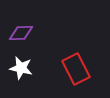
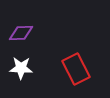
white star: rotated 10 degrees counterclockwise
